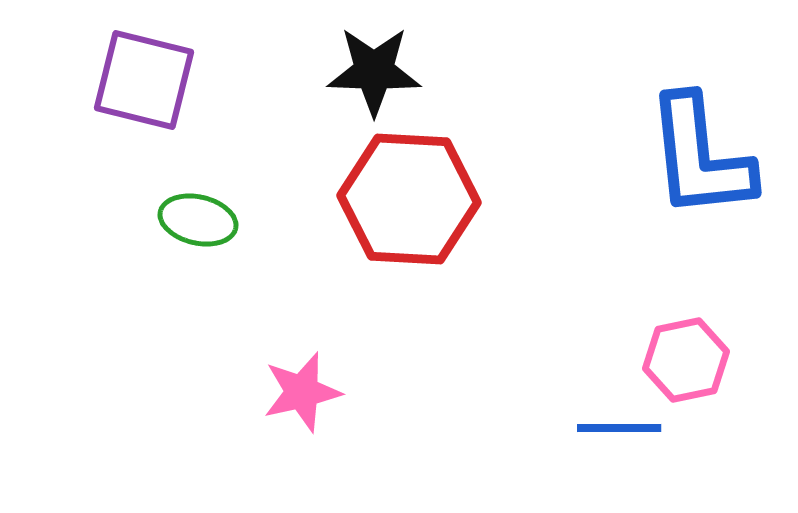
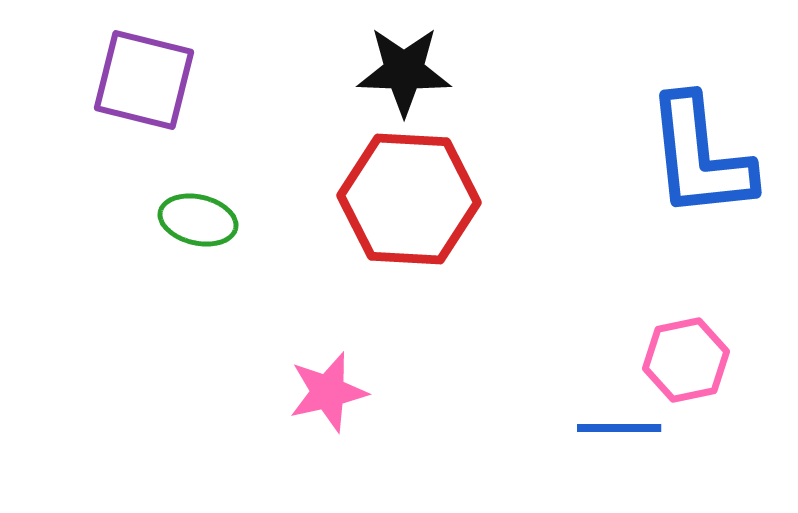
black star: moved 30 px right
pink star: moved 26 px right
